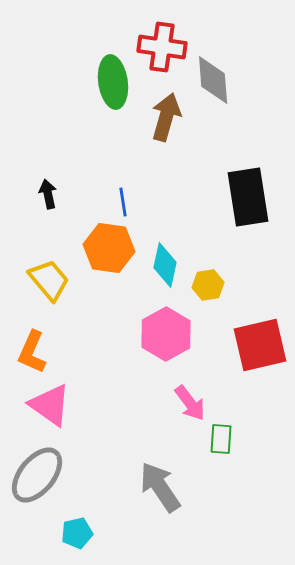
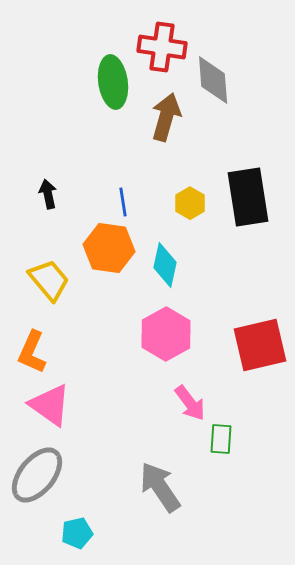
yellow hexagon: moved 18 px left, 82 px up; rotated 20 degrees counterclockwise
